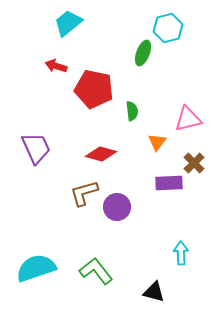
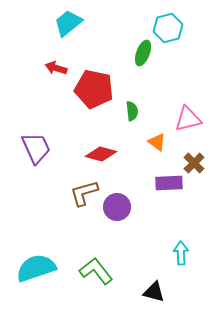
red arrow: moved 2 px down
orange triangle: rotated 30 degrees counterclockwise
